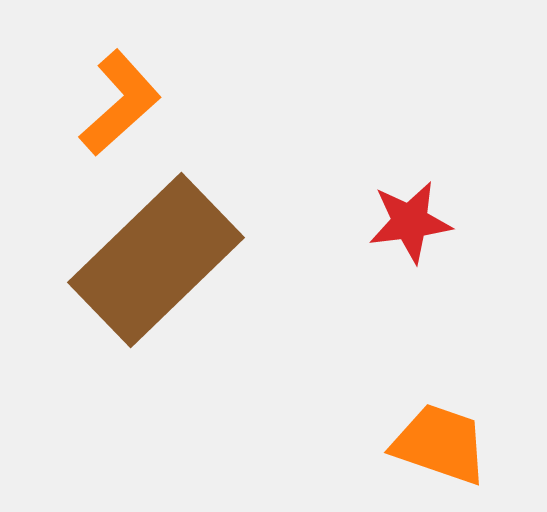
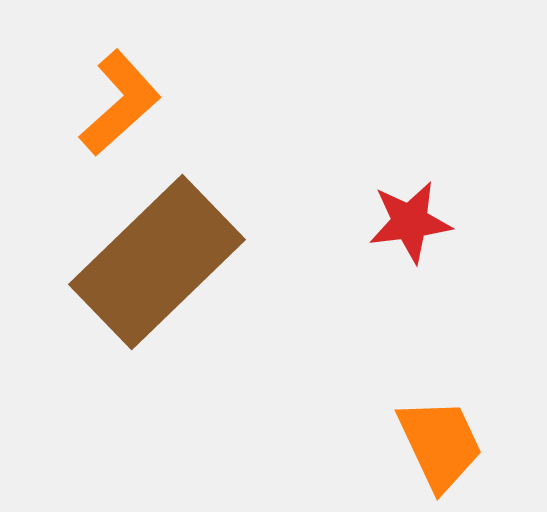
brown rectangle: moved 1 px right, 2 px down
orange trapezoid: rotated 46 degrees clockwise
